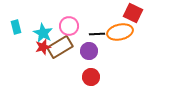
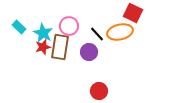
cyan rectangle: moved 3 px right; rotated 32 degrees counterclockwise
black line: rotated 49 degrees clockwise
brown rectangle: rotated 50 degrees counterclockwise
purple circle: moved 1 px down
red circle: moved 8 px right, 14 px down
